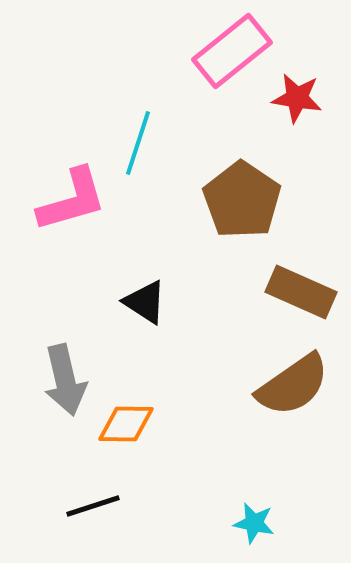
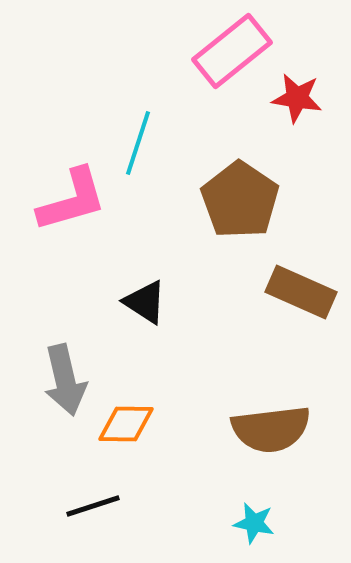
brown pentagon: moved 2 px left
brown semicircle: moved 22 px left, 44 px down; rotated 28 degrees clockwise
